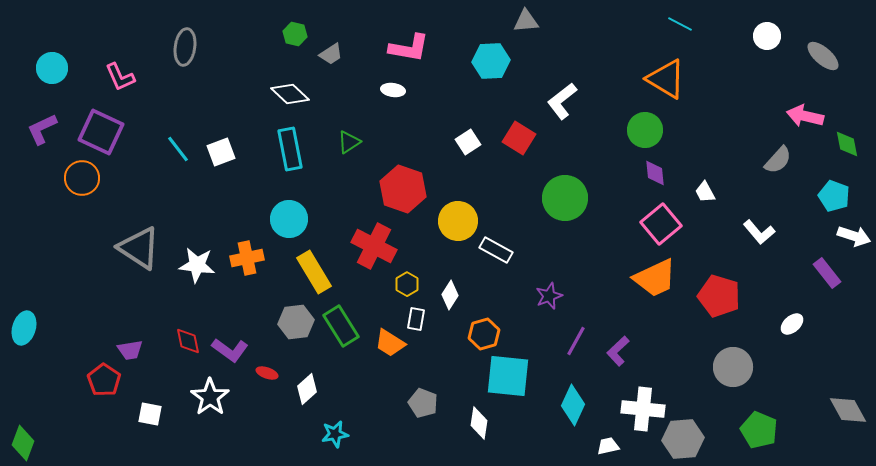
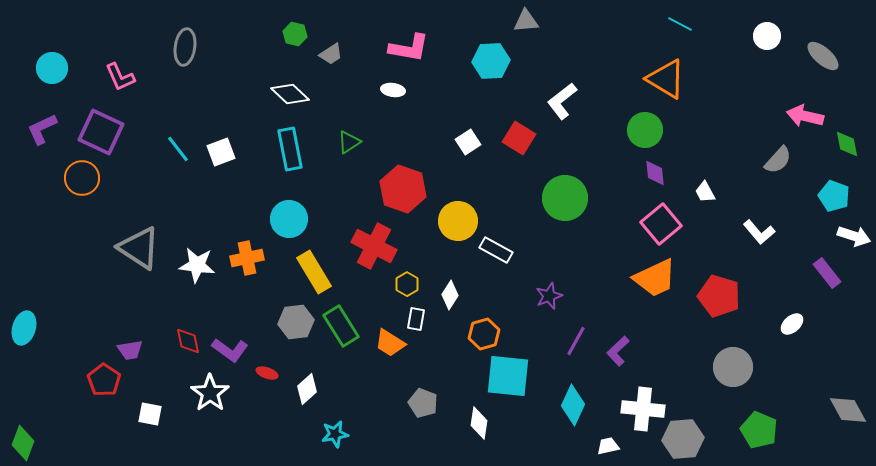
white star at (210, 397): moved 4 px up
